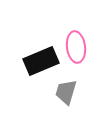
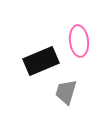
pink ellipse: moved 3 px right, 6 px up
